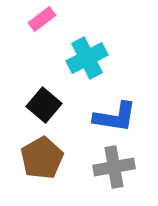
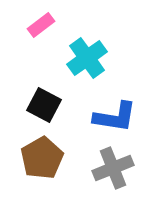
pink rectangle: moved 1 px left, 6 px down
cyan cross: rotated 9 degrees counterclockwise
black square: rotated 12 degrees counterclockwise
gray cross: moved 1 px left, 1 px down; rotated 12 degrees counterclockwise
